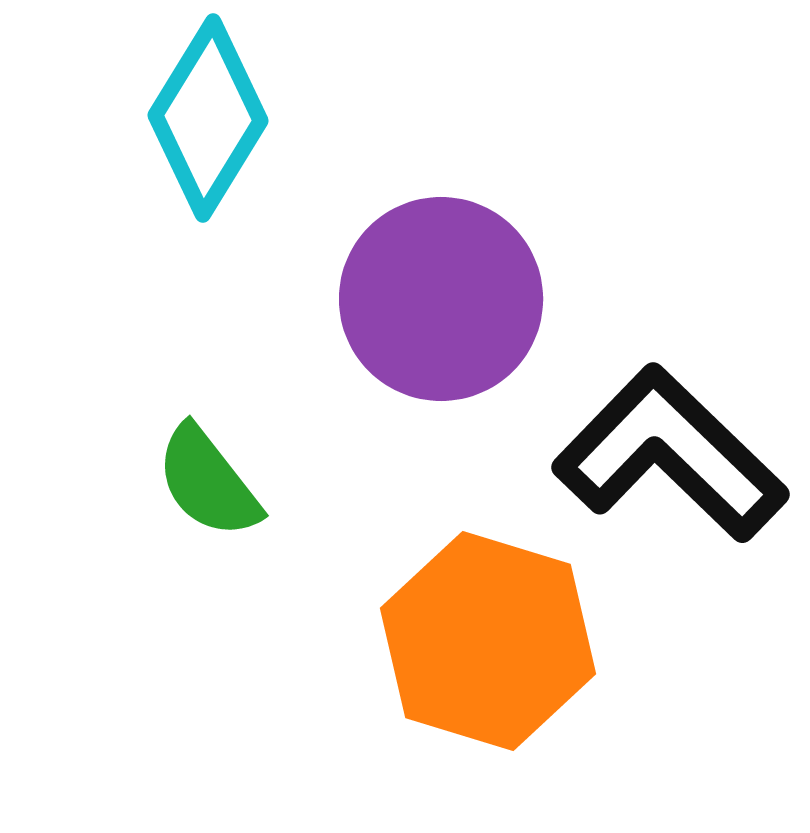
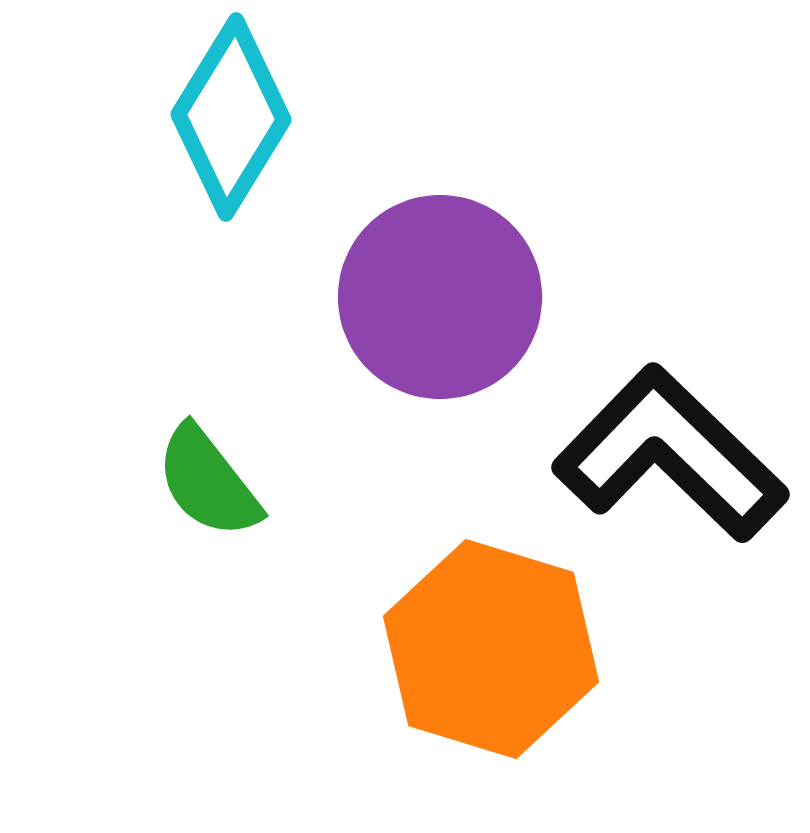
cyan diamond: moved 23 px right, 1 px up
purple circle: moved 1 px left, 2 px up
orange hexagon: moved 3 px right, 8 px down
